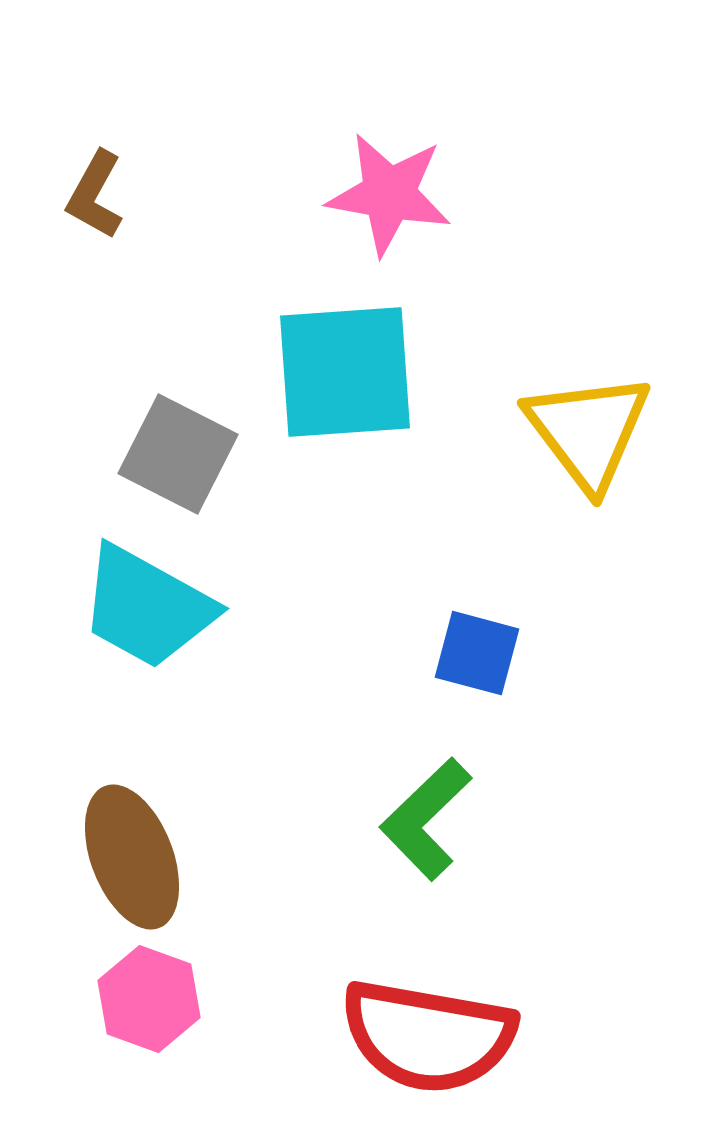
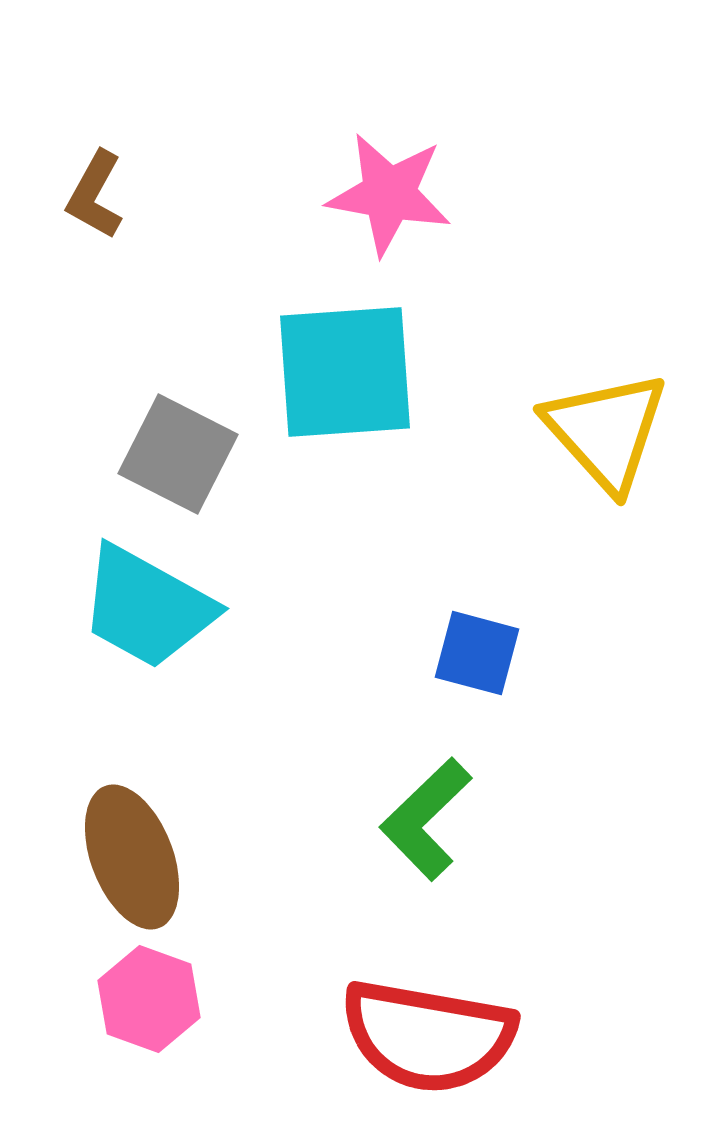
yellow triangle: moved 18 px right; rotated 5 degrees counterclockwise
